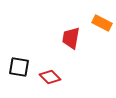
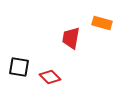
orange rectangle: rotated 12 degrees counterclockwise
